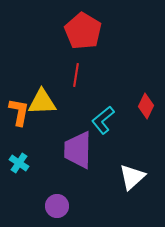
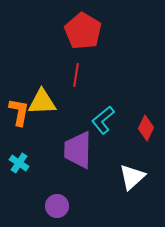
red diamond: moved 22 px down
